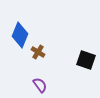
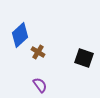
blue diamond: rotated 25 degrees clockwise
black square: moved 2 px left, 2 px up
